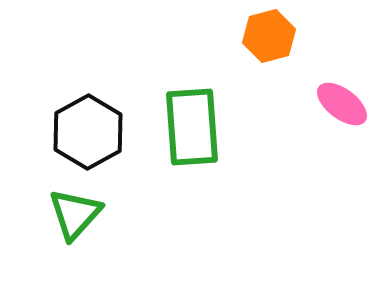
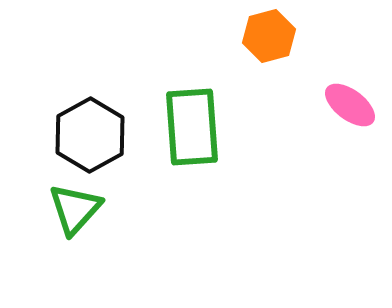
pink ellipse: moved 8 px right, 1 px down
black hexagon: moved 2 px right, 3 px down
green triangle: moved 5 px up
